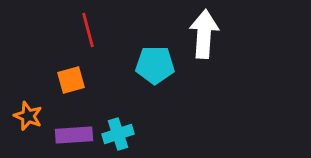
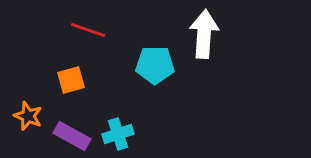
red line: rotated 56 degrees counterclockwise
purple rectangle: moved 2 px left, 1 px down; rotated 33 degrees clockwise
